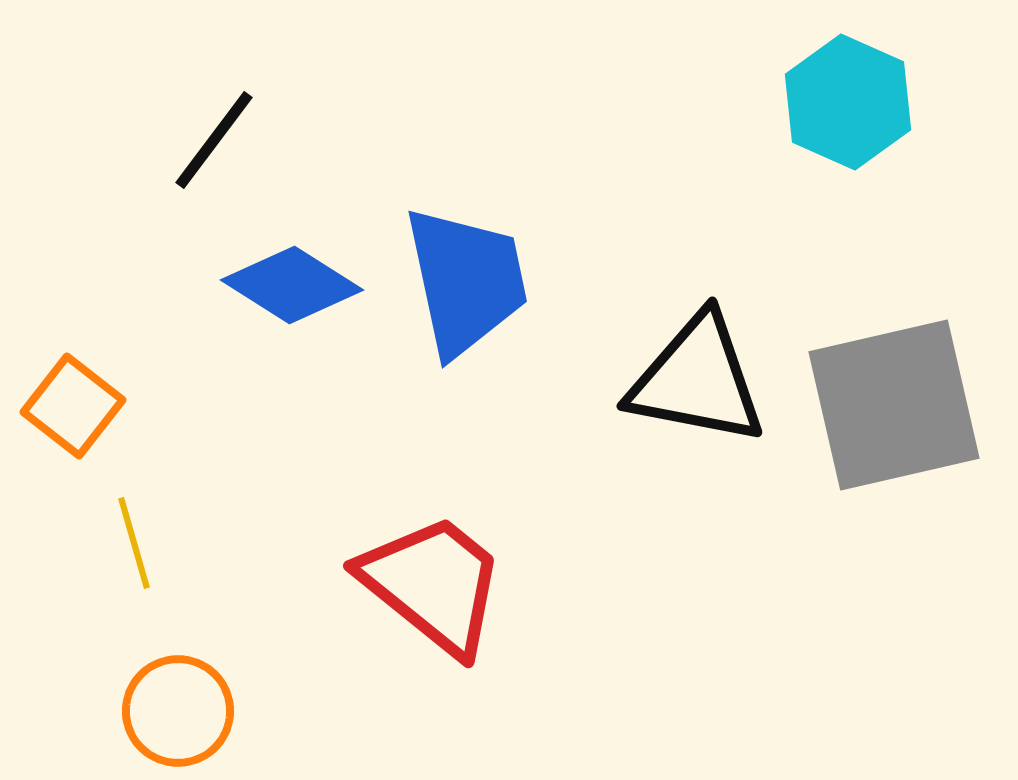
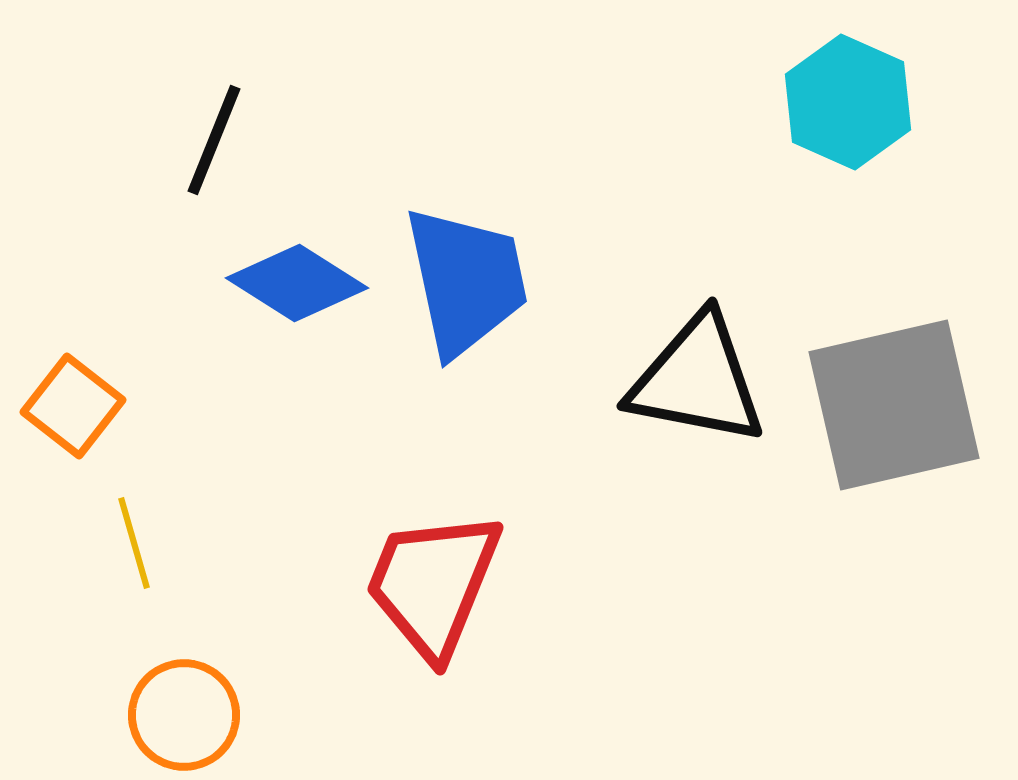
black line: rotated 15 degrees counterclockwise
blue diamond: moved 5 px right, 2 px up
red trapezoid: rotated 107 degrees counterclockwise
orange circle: moved 6 px right, 4 px down
